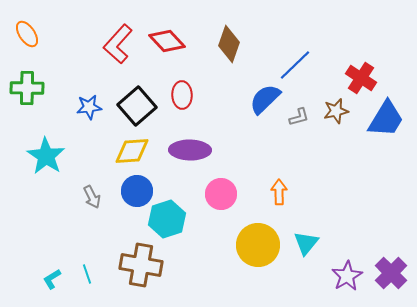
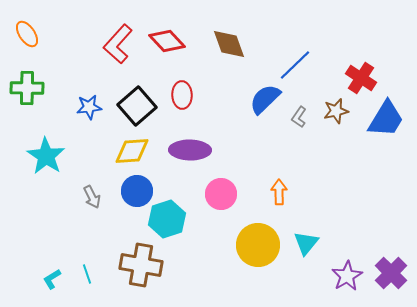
brown diamond: rotated 39 degrees counterclockwise
gray L-shape: rotated 140 degrees clockwise
